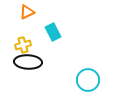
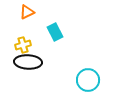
cyan rectangle: moved 2 px right
